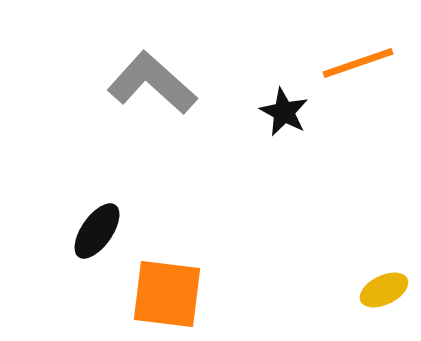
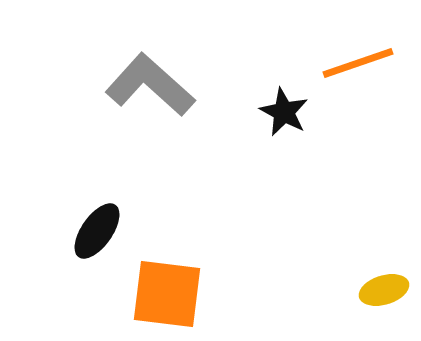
gray L-shape: moved 2 px left, 2 px down
yellow ellipse: rotated 9 degrees clockwise
